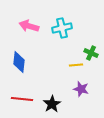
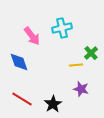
pink arrow: moved 3 px right, 10 px down; rotated 144 degrees counterclockwise
green cross: rotated 24 degrees clockwise
blue diamond: rotated 25 degrees counterclockwise
red line: rotated 25 degrees clockwise
black star: moved 1 px right
